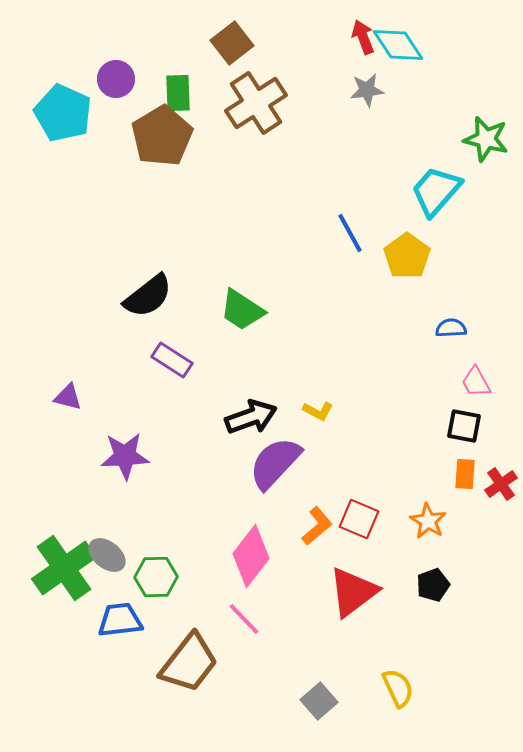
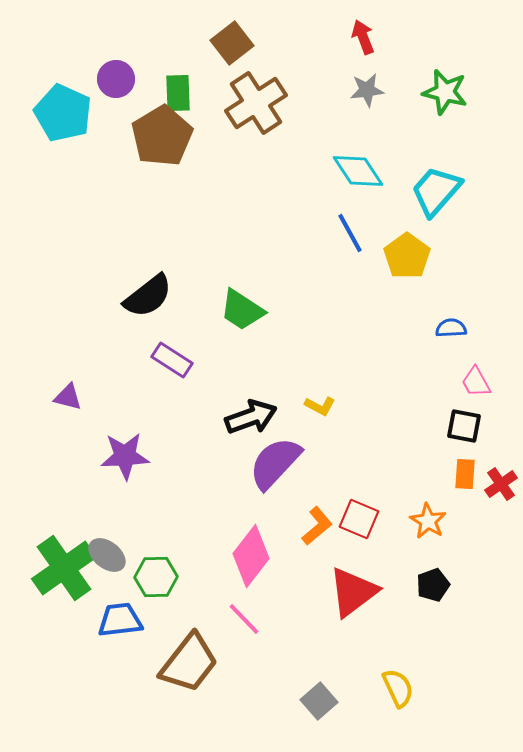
cyan diamond: moved 40 px left, 126 px down
green star: moved 41 px left, 47 px up
yellow L-shape: moved 2 px right, 5 px up
